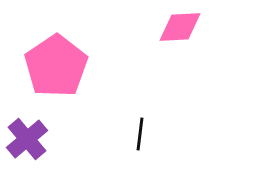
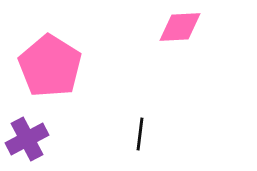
pink pentagon: moved 6 px left; rotated 6 degrees counterclockwise
purple cross: rotated 12 degrees clockwise
